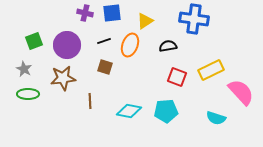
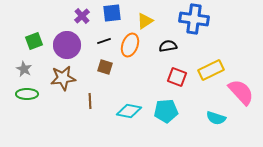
purple cross: moved 3 px left, 3 px down; rotated 35 degrees clockwise
green ellipse: moved 1 px left
